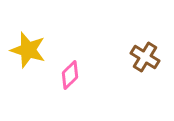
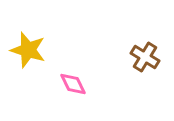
pink diamond: moved 3 px right, 9 px down; rotated 72 degrees counterclockwise
